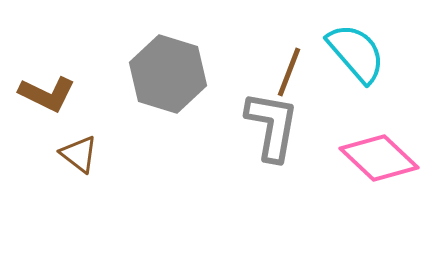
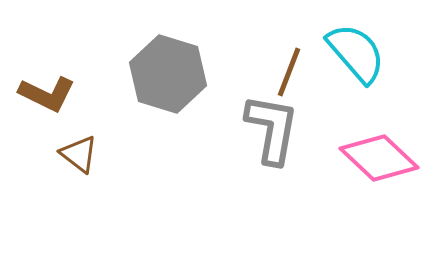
gray L-shape: moved 3 px down
